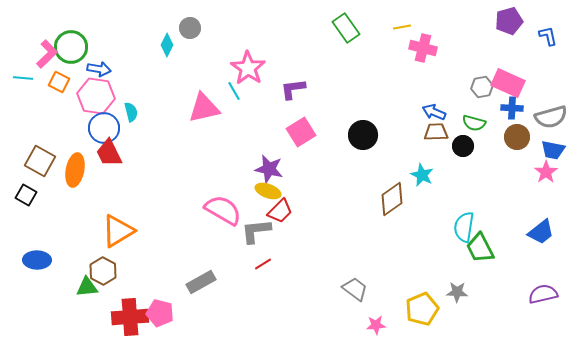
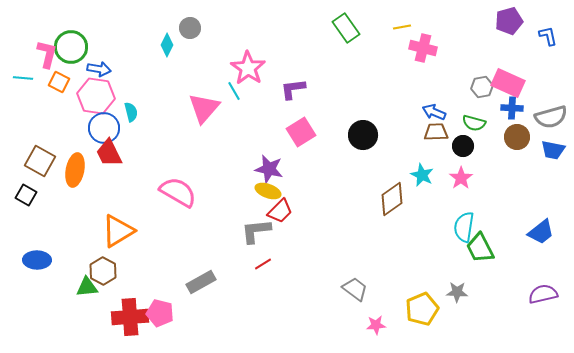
pink L-shape at (47, 54): rotated 32 degrees counterclockwise
pink triangle at (204, 108): rotated 36 degrees counterclockwise
pink star at (546, 172): moved 85 px left, 6 px down
pink semicircle at (223, 210): moved 45 px left, 18 px up
